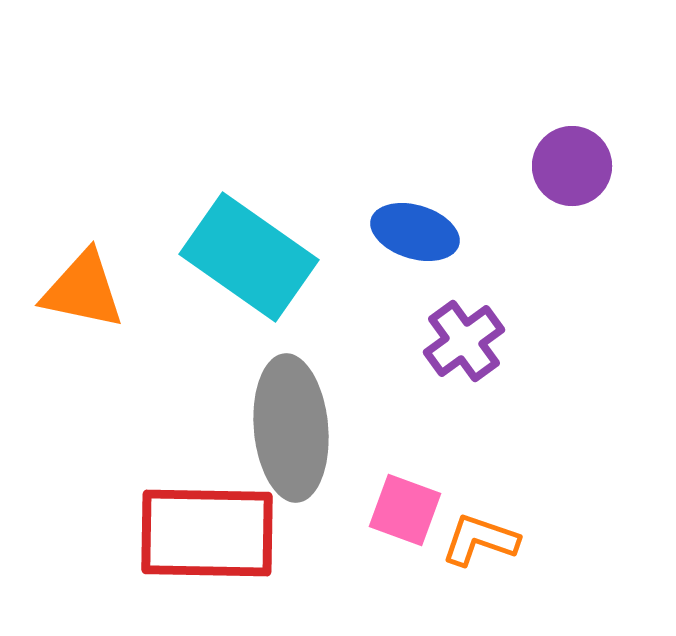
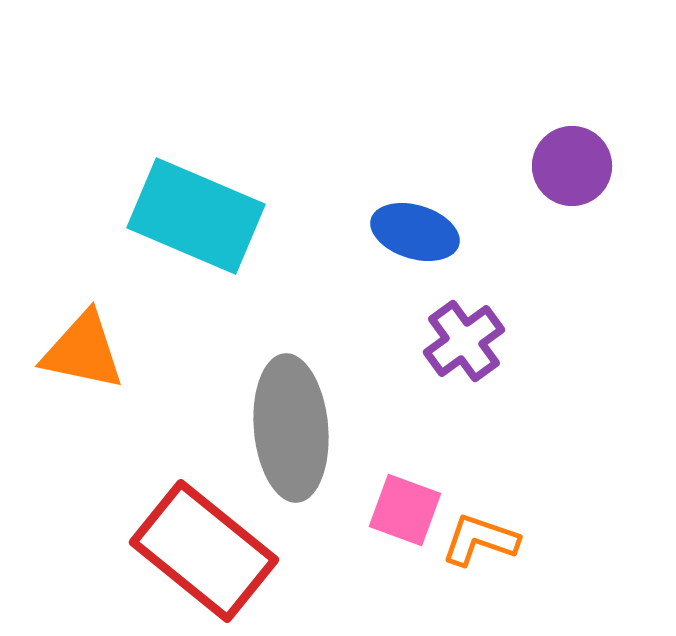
cyan rectangle: moved 53 px left, 41 px up; rotated 12 degrees counterclockwise
orange triangle: moved 61 px down
red rectangle: moved 3 px left, 18 px down; rotated 38 degrees clockwise
